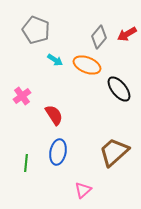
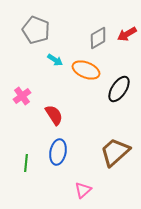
gray diamond: moved 1 px left, 1 px down; rotated 20 degrees clockwise
orange ellipse: moved 1 px left, 5 px down
black ellipse: rotated 72 degrees clockwise
brown trapezoid: moved 1 px right
